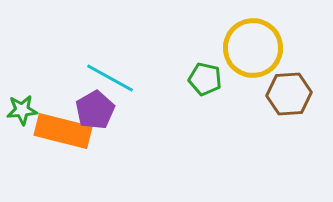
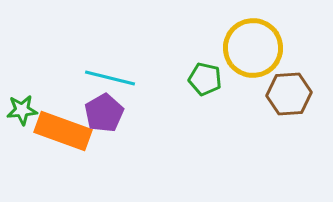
cyan line: rotated 15 degrees counterclockwise
purple pentagon: moved 9 px right, 3 px down
orange rectangle: rotated 6 degrees clockwise
